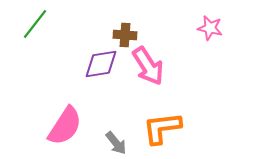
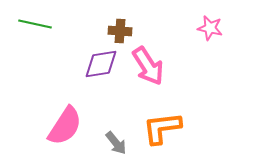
green line: rotated 64 degrees clockwise
brown cross: moved 5 px left, 4 px up
